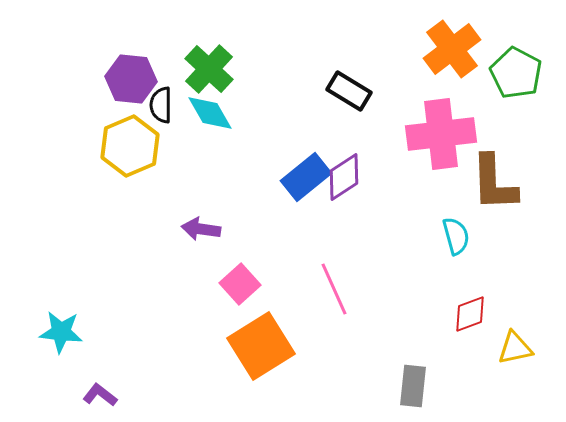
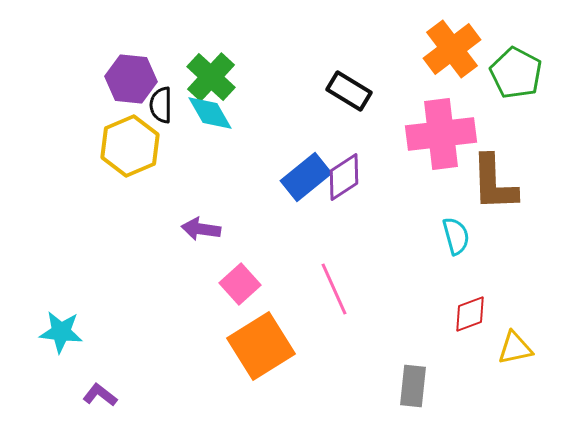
green cross: moved 2 px right, 8 px down
